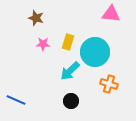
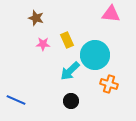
yellow rectangle: moved 1 px left, 2 px up; rotated 42 degrees counterclockwise
cyan circle: moved 3 px down
